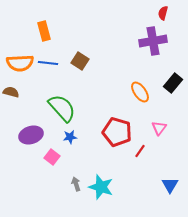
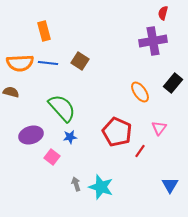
red pentagon: rotated 8 degrees clockwise
